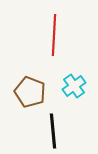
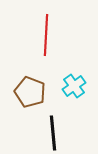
red line: moved 8 px left
black line: moved 2 px down
